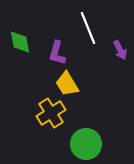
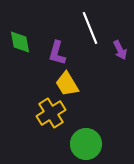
white line: moved 2 px right
